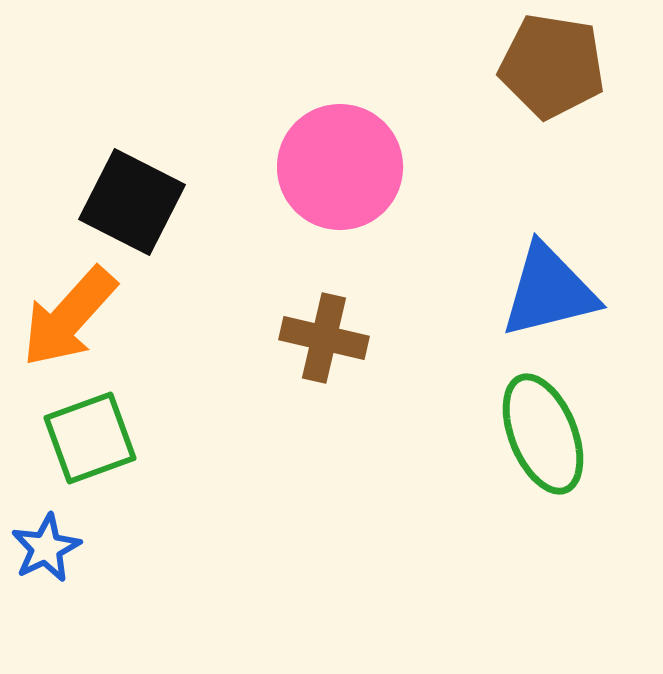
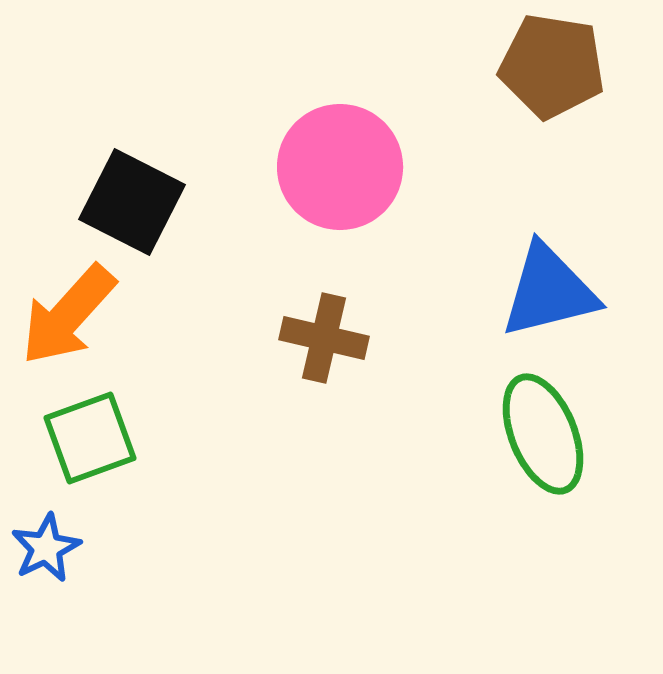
orange arrow: moved 1 px left, 2 px up
